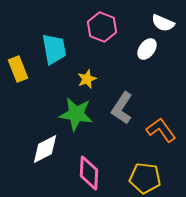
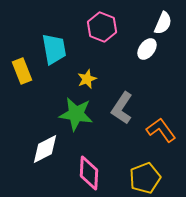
white semicircle: rotated 90 degrees counterclockwise
yellow rectangle: moved 4 px right, 2 px down
yellow pentagon: rotated 28 degrees counterclockwise
